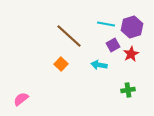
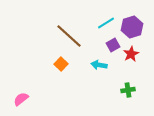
cyan line: moved 1 px up; rotated 42 degrees counterclockwise
